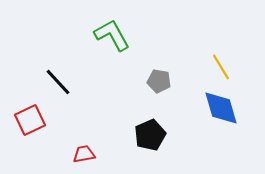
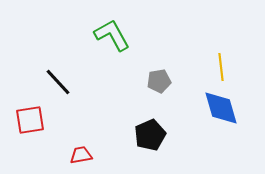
yellow line: rotated 24 degrees clockwise
gray pentagon: rotated 20 degrees counterclockwise
red square: rotated 16 degrees clockwise
red trapezoid: moved 3 px left, 1 px down
